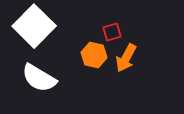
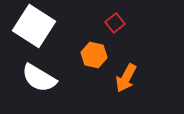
white square: rotated 12 degrees counterclockwise
red square: moved 3 px right, 9 px up; rotated 24 degrees counterclockwise
orange arrow: moved 20 px down
